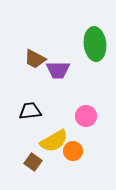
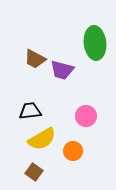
green ellipse: moved 1 px up
purple trapezoid: moved 4 px right; rotated 15 degrees clockwise
yellow semicircle: moved 12 px left, 2 px up
brown square: moved 1 px right, 10 px down
